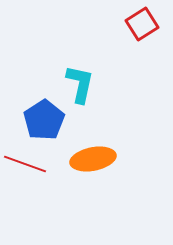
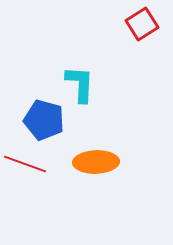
cyan L-shape: rotated 9 degrees counterclockwise
blue pentagon: rotated 24 degrees counterclockwise
orange ellipse: moved 3 px right, 3 px down; rotated 9 degrees clockwise
